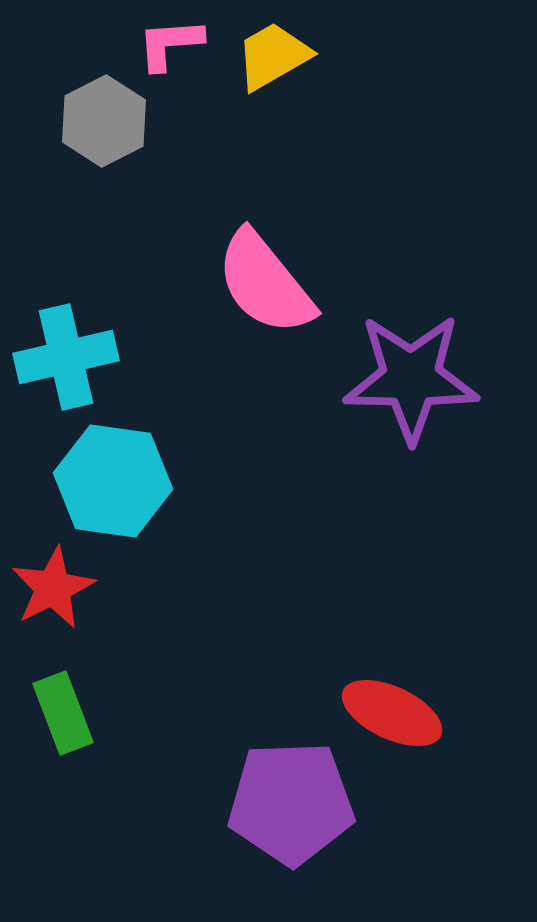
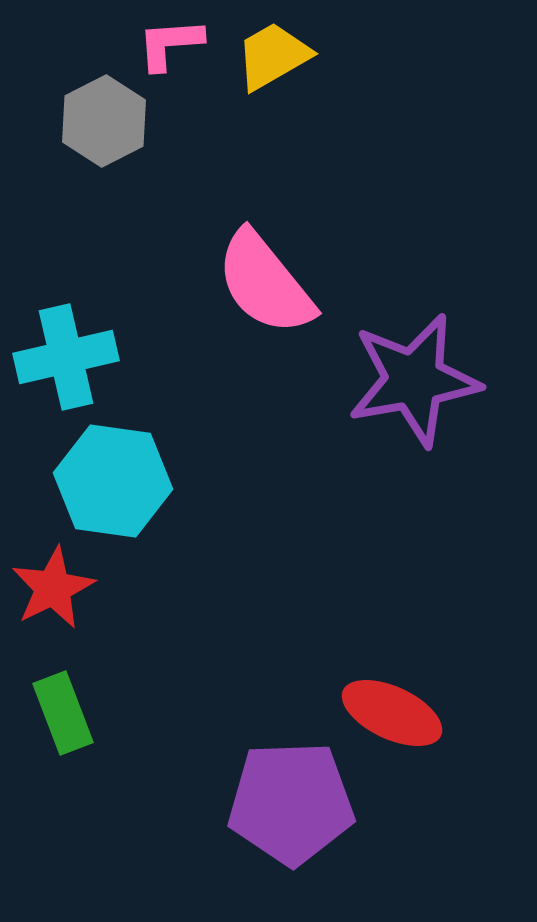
purple star: moved 3 px right, 2 px down; rotated 11 degrees counterclockwise
